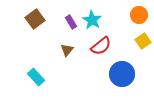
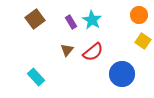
yellow square: rotated 21 degrees counterclockwise
red semicircle: moved 8 px left, 6 px down
